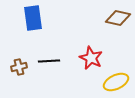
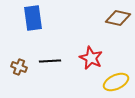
black line: moved 1 px right
brown cross: rotated 35 degrees clockwise
